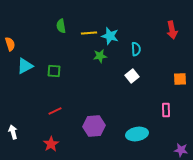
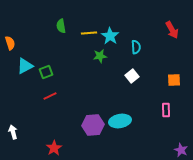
red arrow: rotated 18 degrees counterclockwise
cyan star: rotated 18 degrees clockwise
orange semicircle: moved 1 px up
cyan semicircle: moved 2 px up
green square: moved 8 px left, 1 px down; rotated 24 degrees counterclockwise
orange square: moved 6 px left, 1 px down
red line: moved 5 px left, 15 px up
purple hexagon: moved 1 px left, 1 px up
cyan ellipse: moved 17 px left, 13 px up
red star: moved 3 px right, 4 px down
purple star: rotated 16 degrees clockwise
